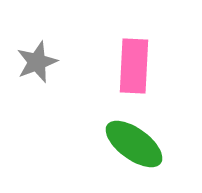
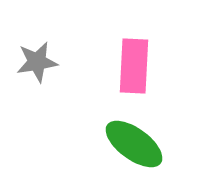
gray star: rotated 12 degrees clockwise
